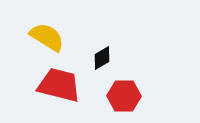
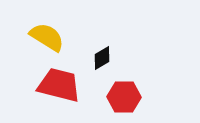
red hexagon: moved 1 px down
